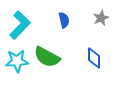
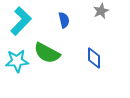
gray star: moved 7 px up
cyan L-shape: moved 1 px right, 4 px up
green semicircle: moved 4 px up
